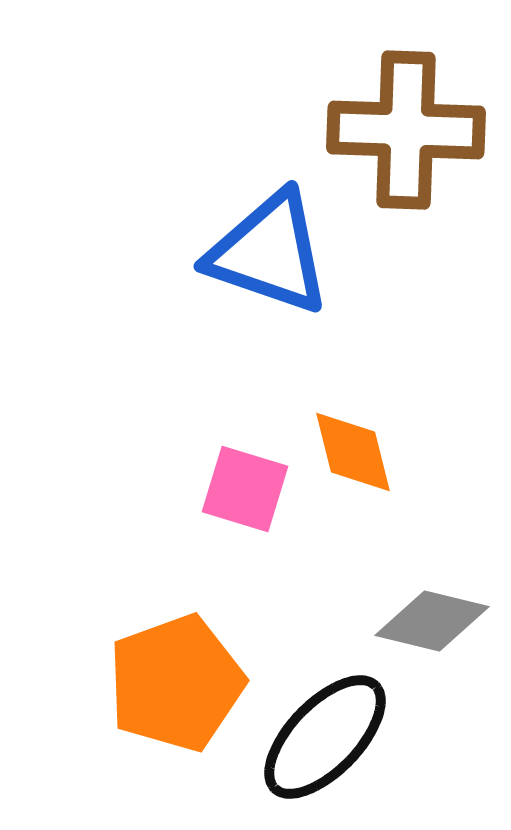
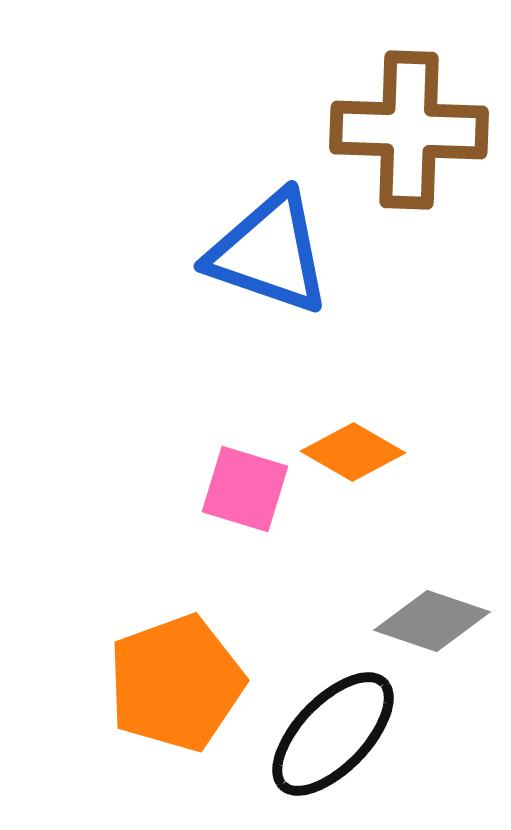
brown cross: moved 3 px right
orange diamond: rotated 46 degrees counterclockwise
gray diamond: rotated 5 degrees clockwise
black ellipse: moved 8 px right, 3 px up
